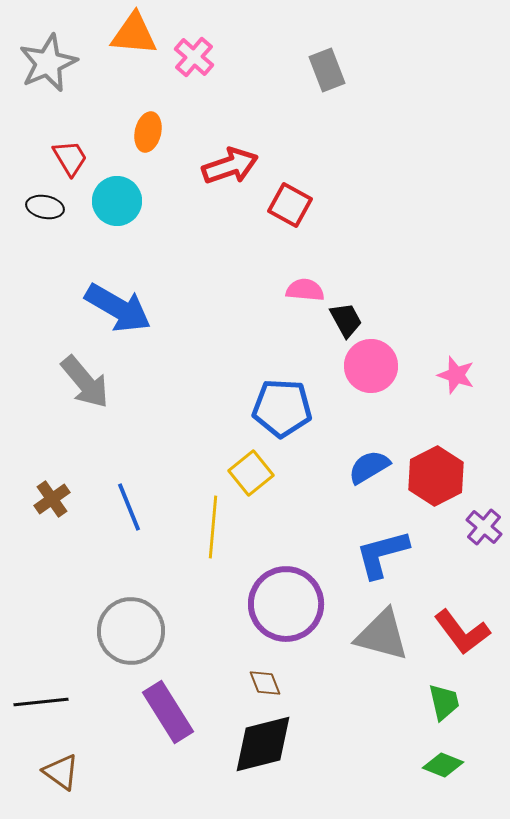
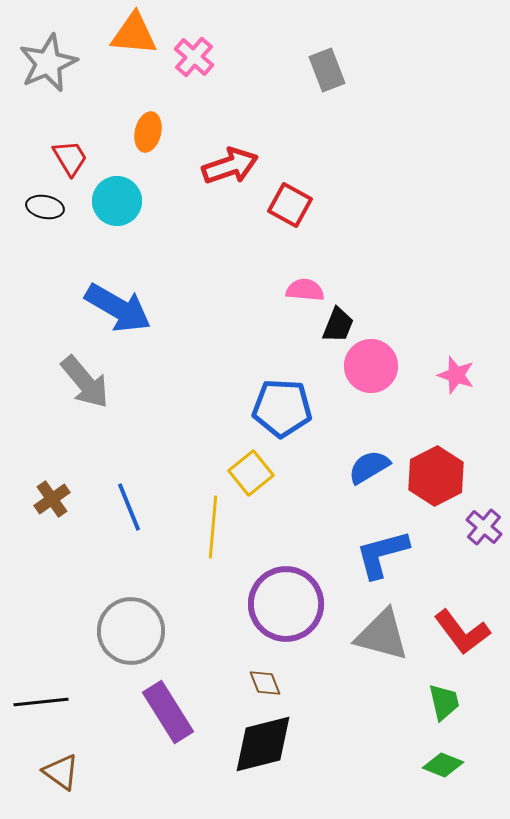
black trapezoid: moved 8 px left, 5 px down; rotated 51 degrees clockwise
